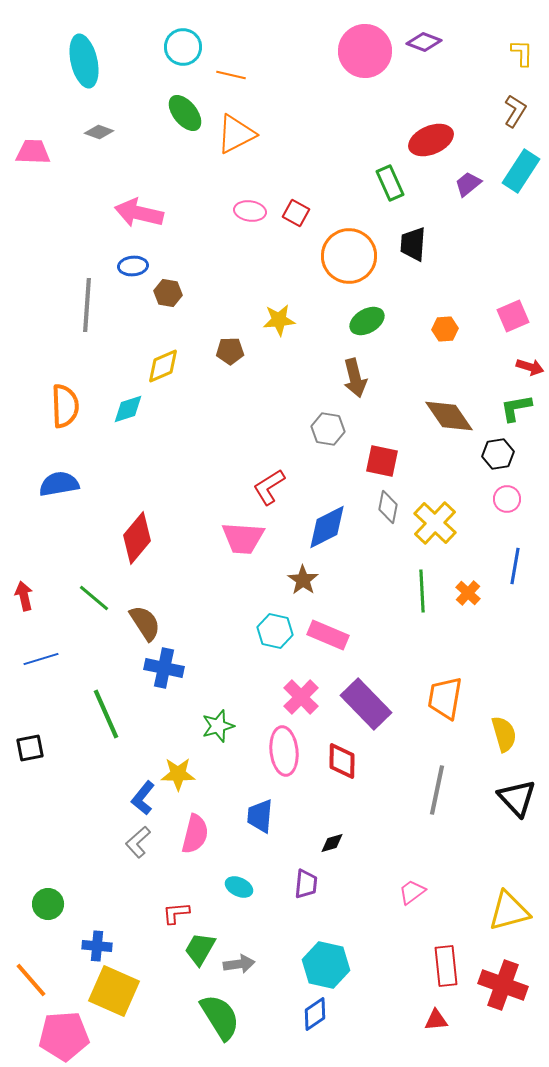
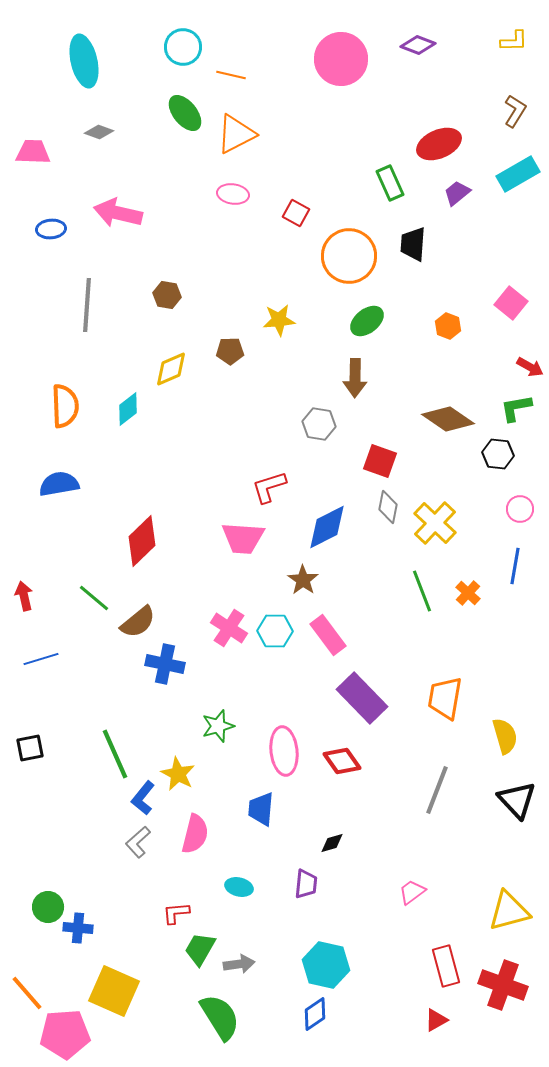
purple diamond at (424, 42): moved 6 px left, 3 px down
pink circle at (365, 51): moved 24 px left, 8 px down
yellow L-shape at (522, 53): moved 8 px left, 12 px up; rotated 88 degrees clockwise
red ellipse at (431, 140): moved 8 px right, 4 px down
cyan rectangle at (521, 171): moved 3 px left, 3 px down; rotated 27 degrees clockwise
purple trapezoid at (468, 184): moved 11 px left, 9 px down
pink ellipse at (250, 211): moved 17 px left, 17 px up
pink arrow at (139, 213): moved 21 px left
blue ellipse at (133, 266): moved 82 px left, 37 px up
brown hexagon at (168, 293): moved 1 px left, 2 px down
pink square at (513, 316): moved 2 px left, 13 px up; rotated 28 degrees counterclockwise
green ellipse at (367, 321): rotated 8 degrees counterclockwise
orange hexagon at (445, 329): moved 3 px right, 3 px up; rotated 25 degrees clockwise
yellow diamond at (163, 366): moved 8 px right, 3 px down
red arrow at (530, 367): rotated 12 degrees clockwise
brown arrow at (355, 378): rotated 15 degrees clockwise
cyan diamond at (128, 409): rotated 20 degrees counterclockwise
brown diamond at (449, 416): moved 1 px left, 3 px down; rotated 21 degrees counterclockwise
gray hexagon at (328, 429): moved 9 px left, 5 px up
black hexagon at (498, 454): rotated 16 degrees clockwise
red square at (382, 461): moved 2 px left; rotated 8 degrees clockwise
red L-shape at (269, 487): rotated 15 degrees clockwise
pink circle at (507, 499): moved 13 px right, 10 px down
red diamond at (137, 538): moved 5 px right, 3 px down; rotated 6 degrees clockwise
green line at (422, 591): rotated 18 degrees counterclockwise
brown semicircle at (145, 623): moved 7 px left, 1 px up; rotated 84 degrees clockwise
cyan hexagon at (275, 631): rotated 12 degrees counterclockwise
pink rectangle at (328, 635): rotated 30 degrees clockwise
blue cross at (164, 668): moved 1 px right, 4 px up
pink cross at (301, 697): moved 72 px left, 69 px up; rotated 12 degrees counterclockwise
purple rectangle at (366, 704): moved 4 px left, 6 px up
green line at (106, 714): moved 9 px right, 40 px down
yellow semicircle at (504, 734): moved 1 px right, 2 px down
red diamond at (342, 761): rotated 36 degrees counterclockwise
yellow star at (178, 774): rotated 28 degrees clockwise
gray line at (437, 790): rotated 9 degrees clockwise
black triangle at (517, 798): moved 2 px down
blue trapezoid at (260, 816): moved 1 px right, 7 px up
cyan ellipse at (239, 887): rotated 12 degrees counterclockwise
green circle at (48, 904): moved 3 px down
blue cross at (97, 946): moved 19 px left, 18 px up
red rectangle at (446, 966): rotated 9 degrees counterclockwise
orange line at (31, 980): moved 4 px left, 13 px down
red triangle at (436, 1020): rotated 25 degrees counterclockwise
pink pentagon at (64, 1036): moved 1 px right, 2 px up
